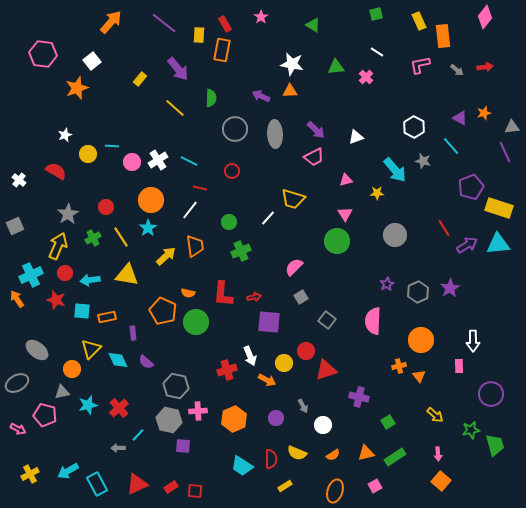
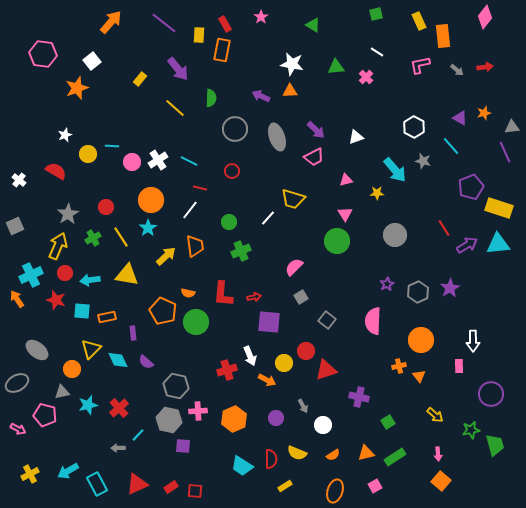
gray ellipse at (275, 134): moved 2 px right, 3 px down; rotated 16 degrees counterclockwise
